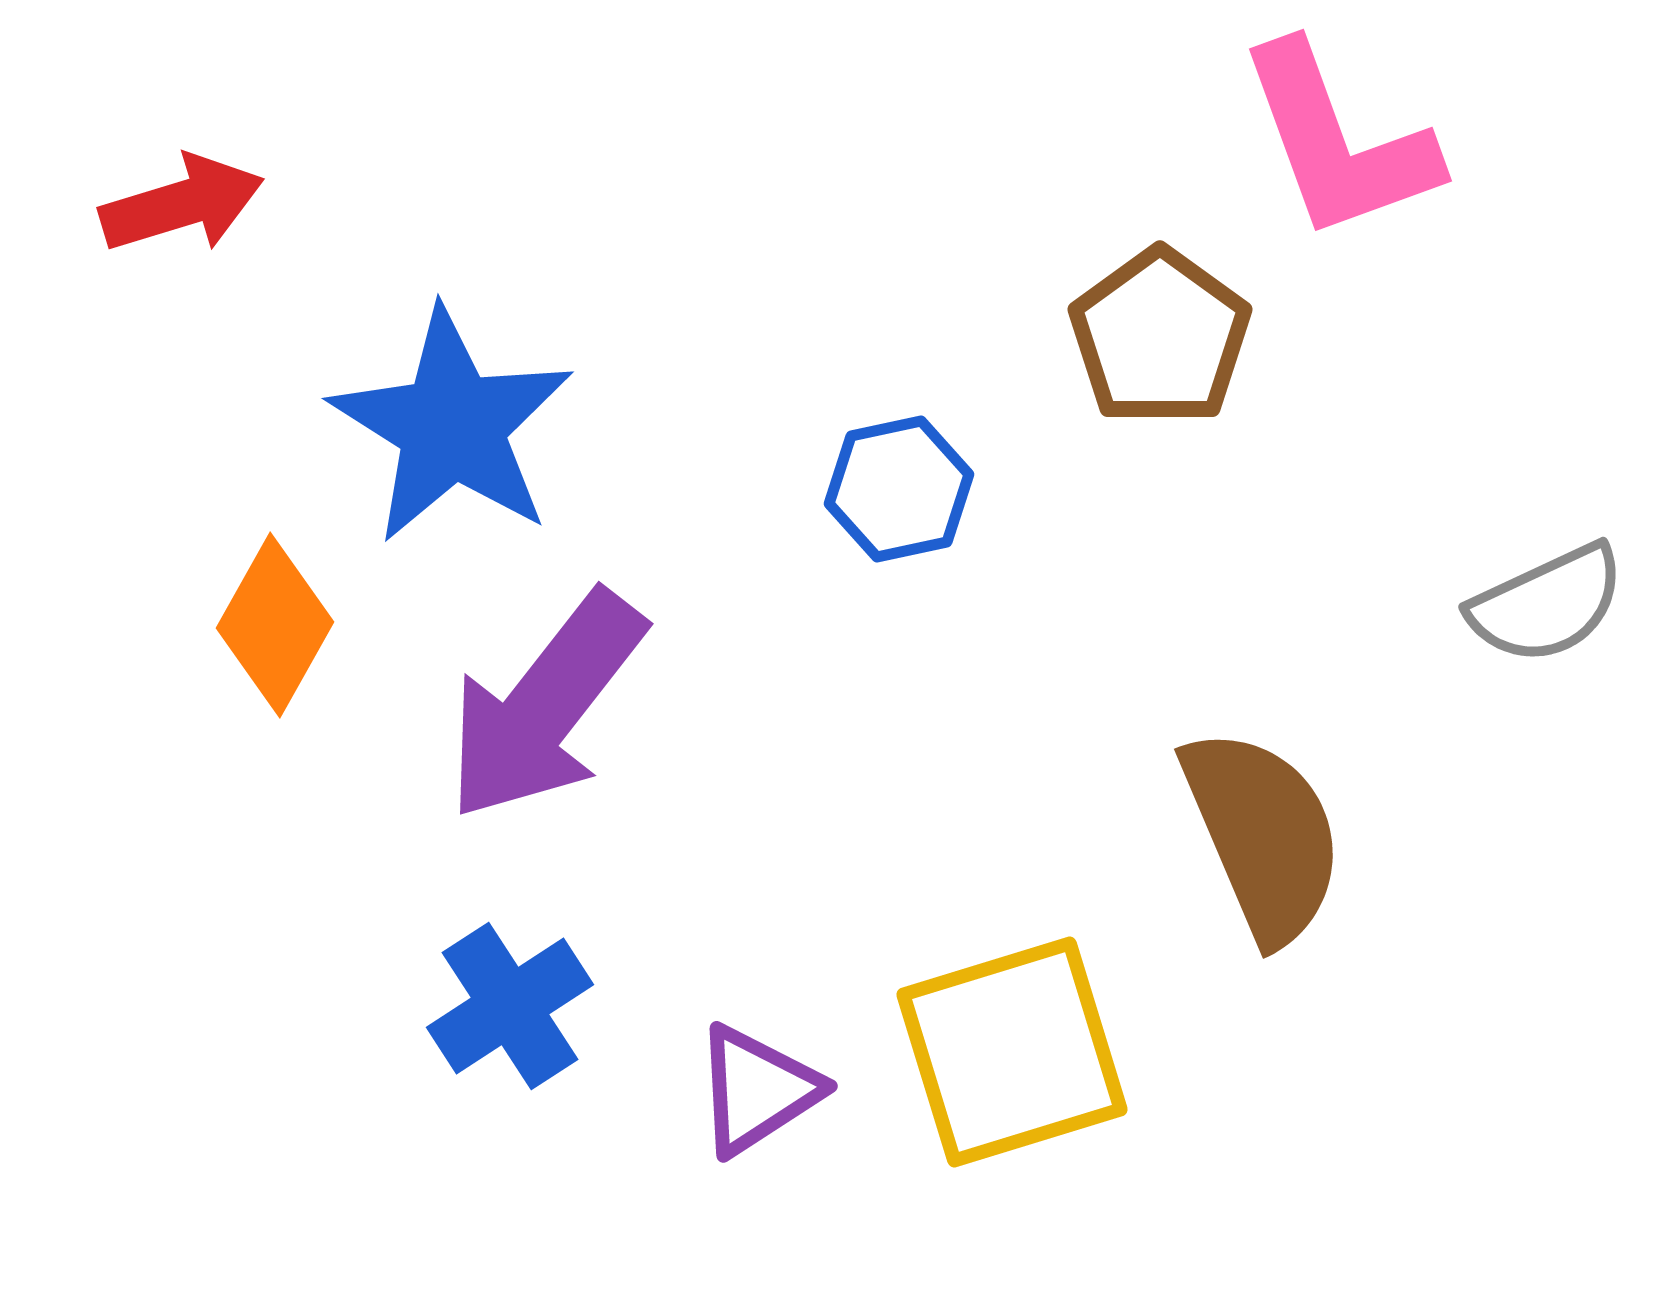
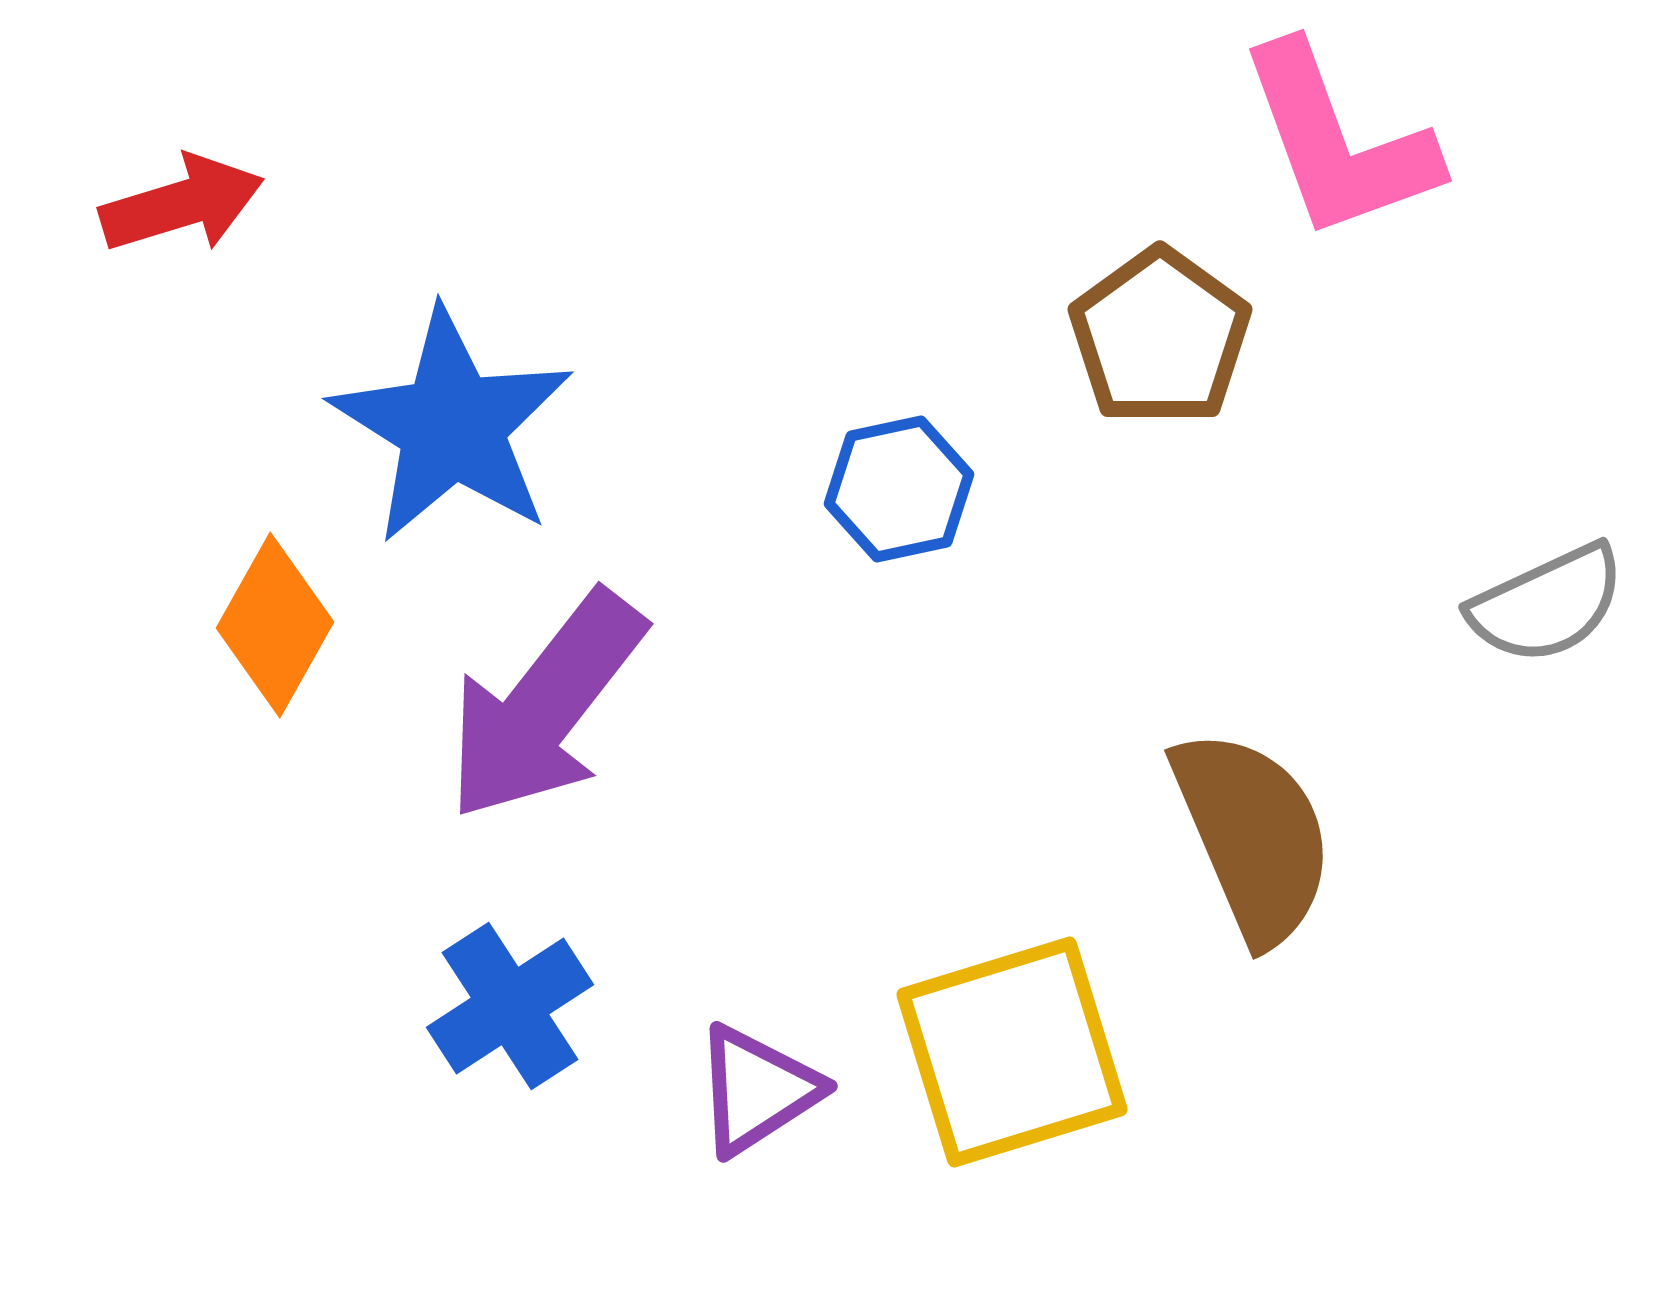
brown semicircle: moved 10 px left, 1 px down
